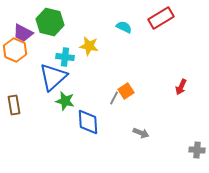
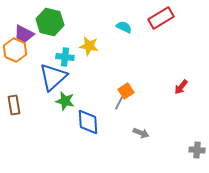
purple trapezoid: moved 1 px right, 1 px down
red arrow: rotated 14 degrees clockwise
gray line: moved 5 px right, 5 px down
